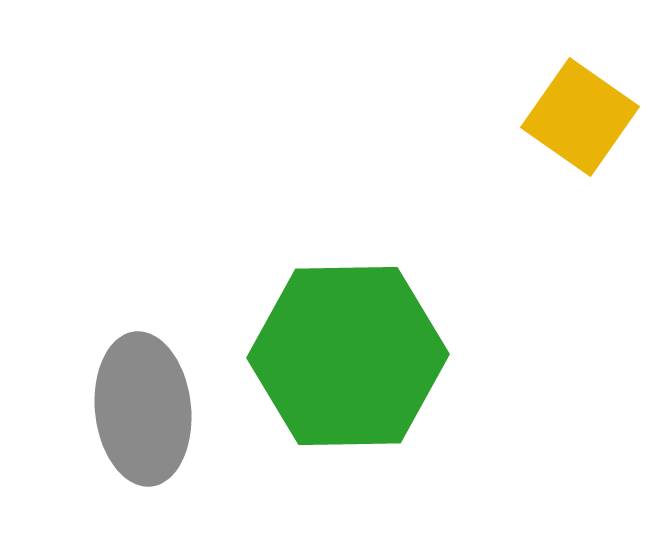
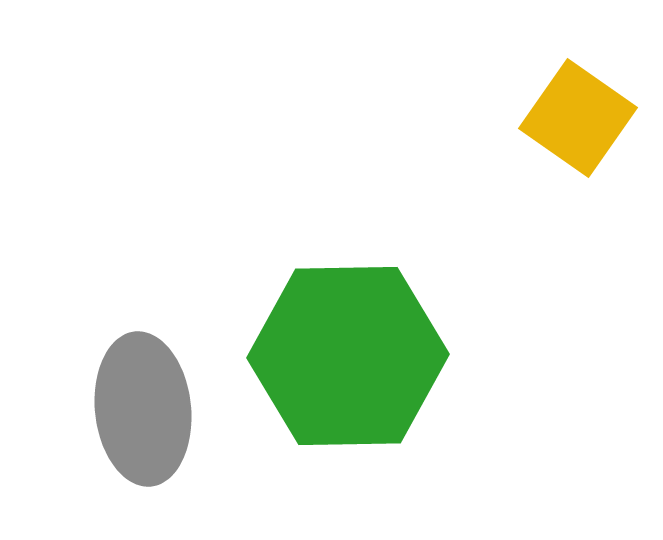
yellow square: moved 2 px left, 1 px down
